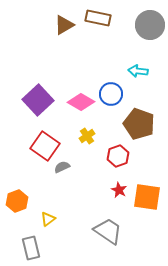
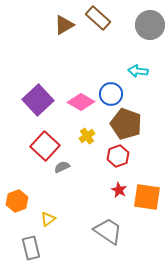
brown rectangle: rotated 30 degrees clockwise
brown pentagon: moved 13 px left
red square: rotated 8 degrees clockwise
